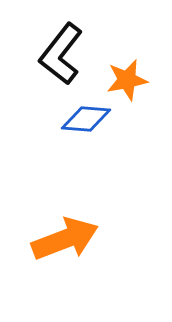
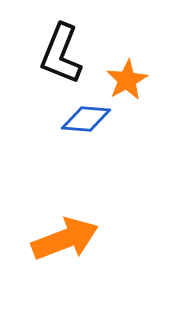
black L-shape: rotated 16 degrees counterclockwise
orange star: rotated 18 degrees counterclockwise
